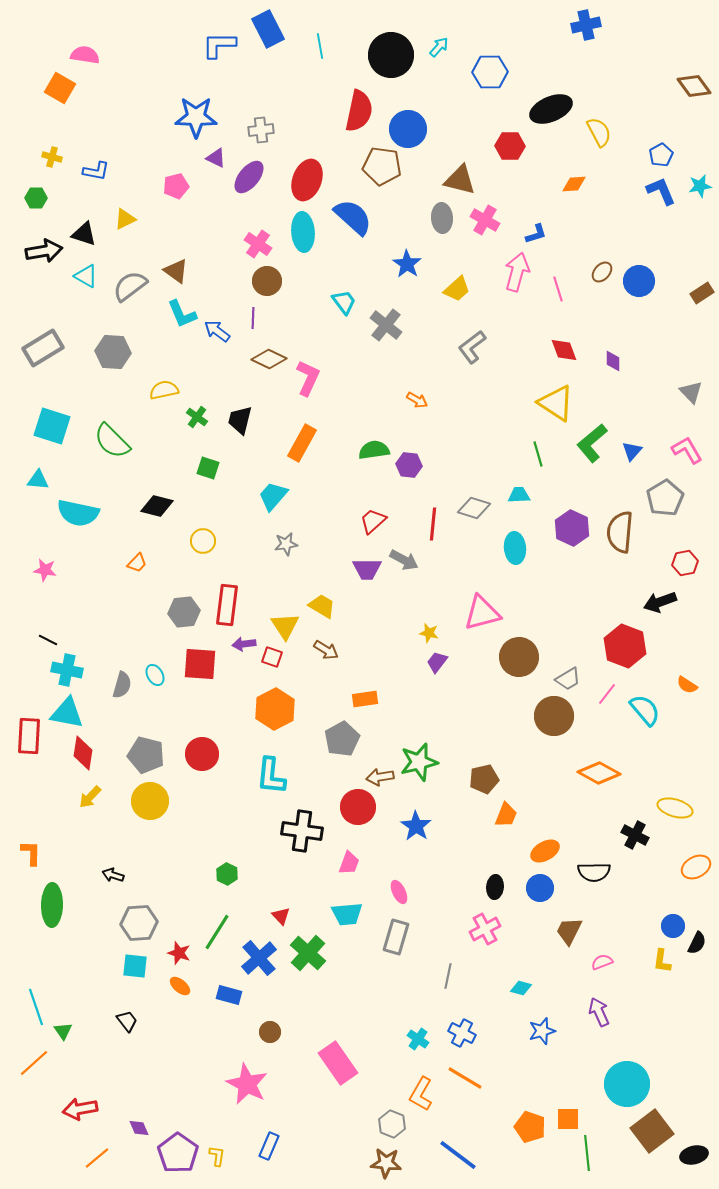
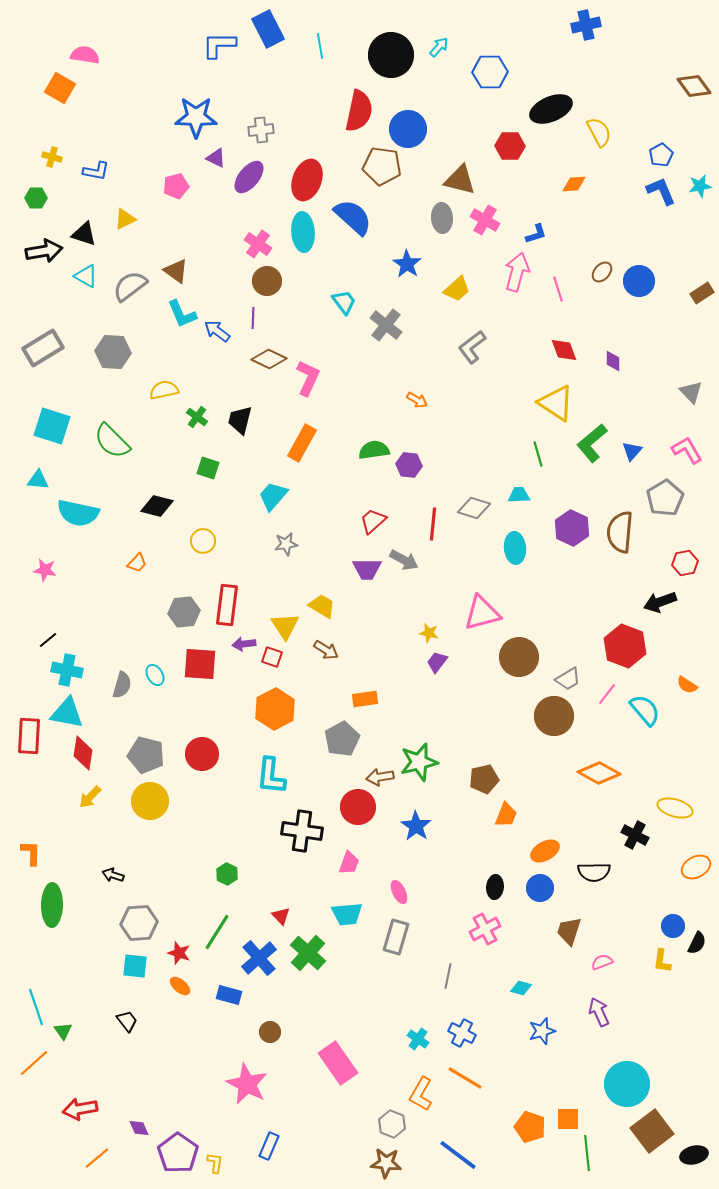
black line at (48, 640): rotated 66 degrees counterclockwise
brown trapezoid at (569, 931): rotated 8 degrees counterclockwise
yellow L-shape at (217, 1156): moved 2 px left, 7 px down
